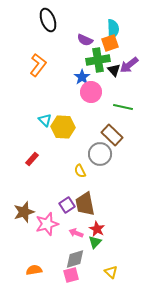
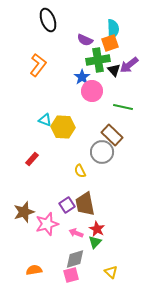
pink circle: moved 1 px right, 1 px up
cyan triangle: rotated 24 degrees counterclockwise
gray circle: moved 2 px right, 2 px up
